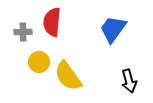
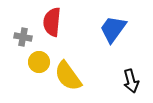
gray cross: moved 5 px down; rotated 12 degrees clockwise
black arrow: moved 2 px right
